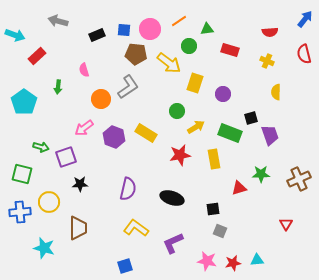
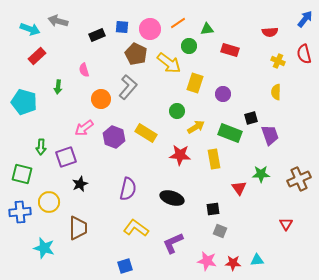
orange line at (179, 21): moved 1 px left, 2 px down
blue square at (124, 30): moved 2 px left, 3 px up
cyan arrow at (15, 35): moved 15 px right, 6 px up
brown pentagon at (136, 54): rotated 20 degrees clockwise
yellow cross at (267, 61): moved 11 px right
gray L-shape at (128, 87): rotated 15 degrees counterclockwise
cyan pentagon at (24, 102): rotated 20 degrees counterclockwise
green arrow at (41, 147): rotated 77 degrees clockwise
red star at (180, 155): rotated 15 degrees clockwise
black star at (80, 184): rotated 21 degrees counterclockwise
red triangle at (239, 188): rotated 49 degrees counterclockwise
red star at (233, 263): rotated 14 degrees clockwise
